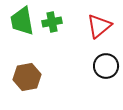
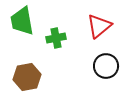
green cross: moved 4 px right, 16 px down
